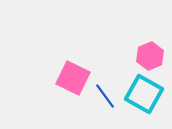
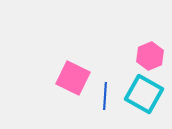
blue line: rotated 40 degrees clockwise
